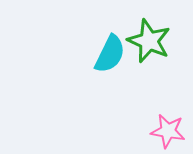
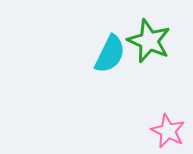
pink star: rotated 16 degrees clockwise
